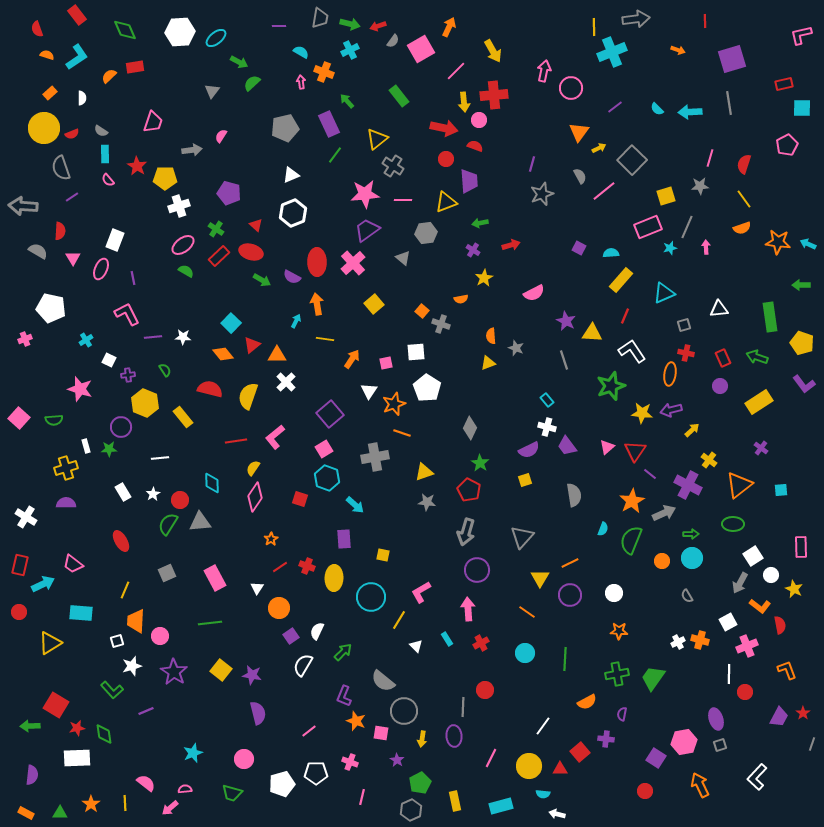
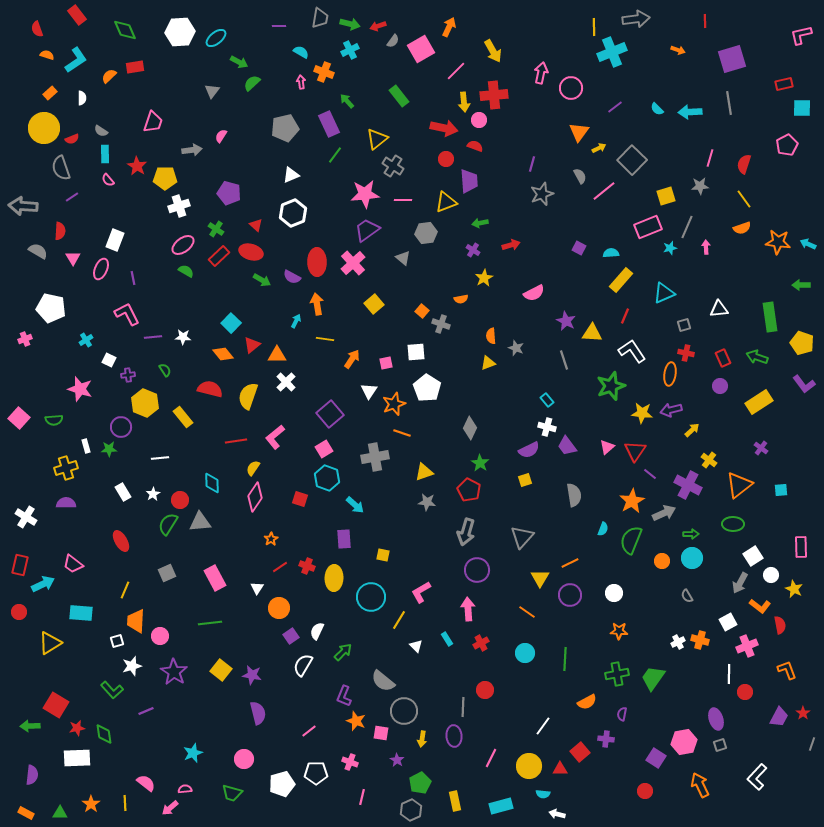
cyan L-shape at (77, 57): moved 1 px left, 3 px down
pink arrow at (544, 71): moved 3 px left, 2 px down
red semicircle at (72, 134): moved 5 px down
